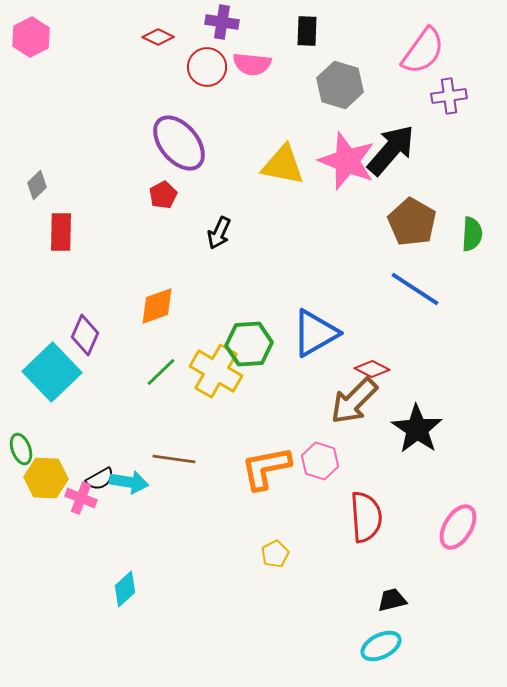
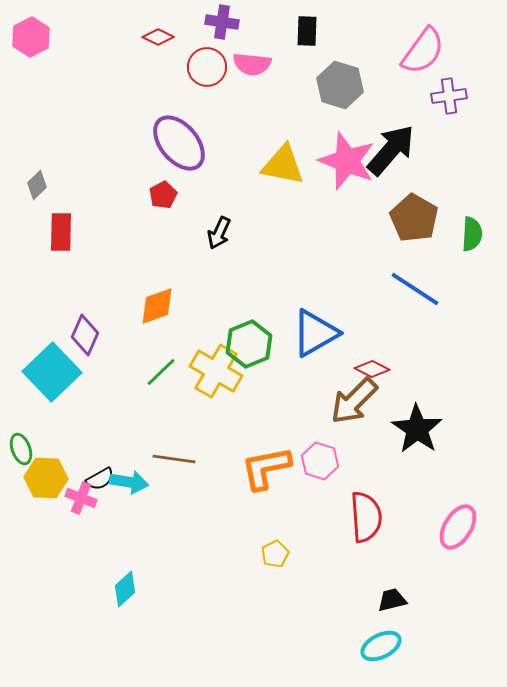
brown pentagon at (412, 222): moved 2 px right, 4 px up
green hexagon at (249, 344): rotated 18 degrees counterclockwise
